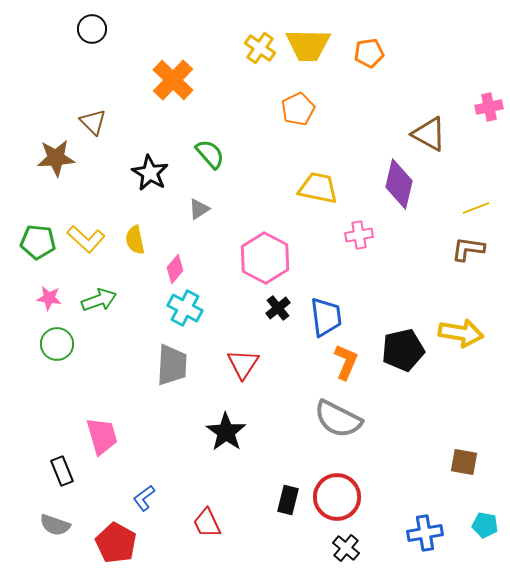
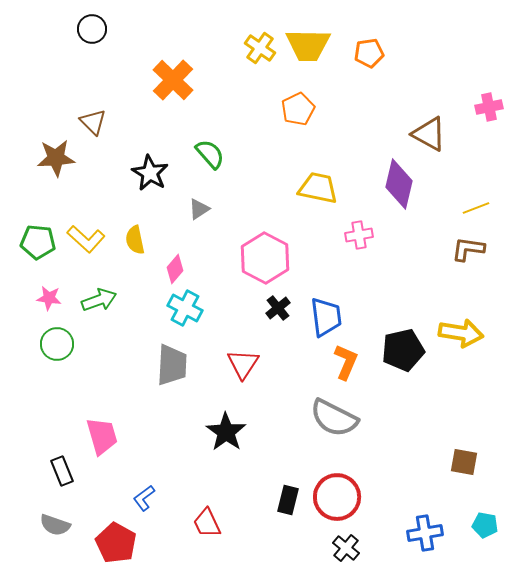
gray semicircle at (338, 419): moved 4 px left, 1 px up
